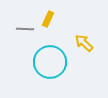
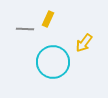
yellow arrow: rotated 96 degrees counterclockwise
cyan circle: moved 3 px right
